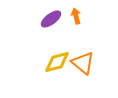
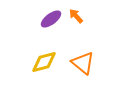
orange arrow: rotated 28 degrees counterclockwise
yellow diamond: moved 13 px left
